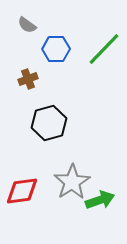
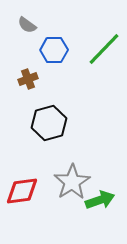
blue hexagon: moved 2 px left, 1 px down
